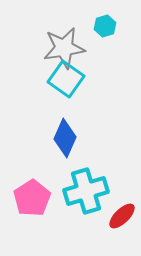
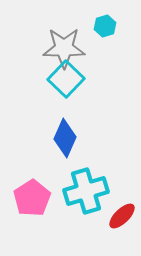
gray star: rotated 9 degrees clockwise
cyan square: rotated 9 degrees clockwise
